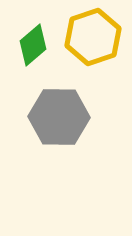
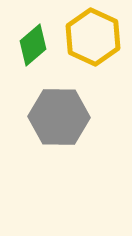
yellow hexagon: rotated 16 degrees counterclockwise
